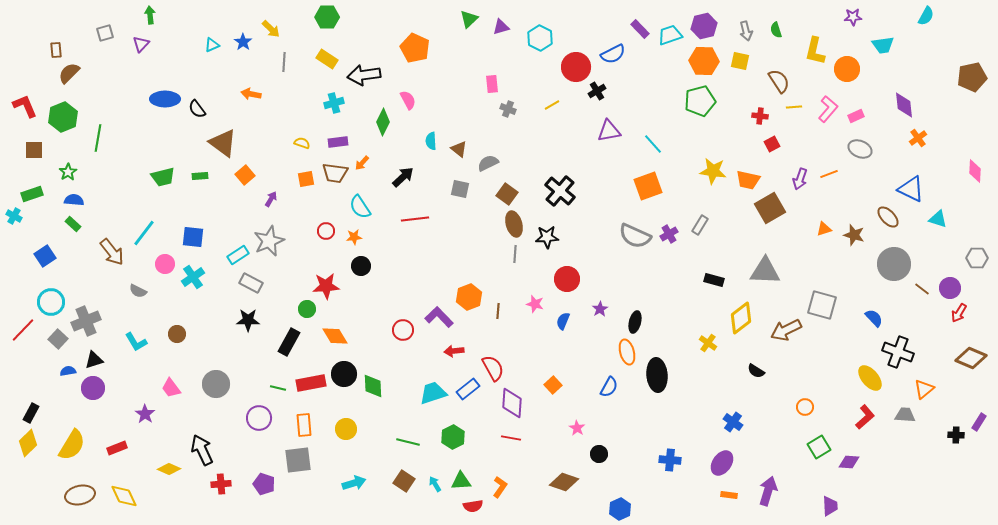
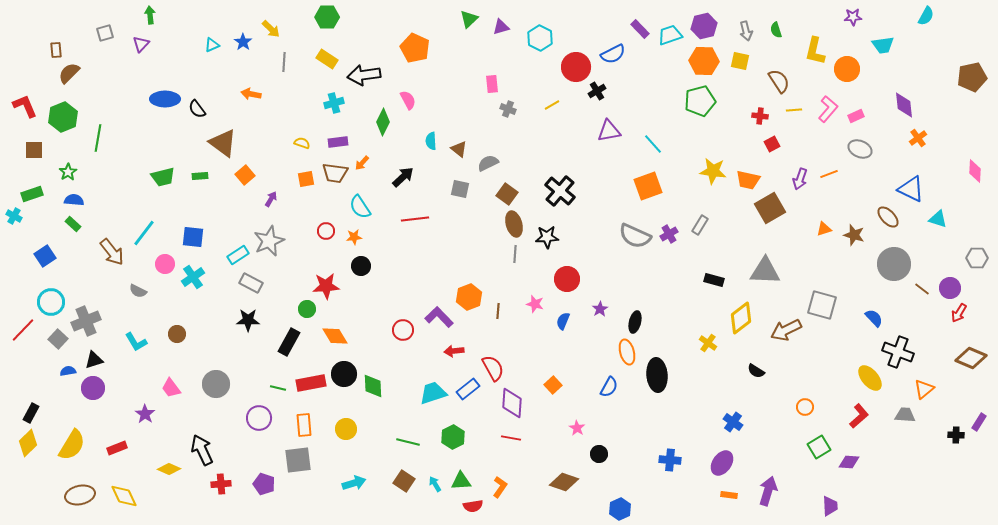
yellow line at (794, 107): moved 3 px down
red L-shape at (865, 417): moved 6 px left, 1 px up
